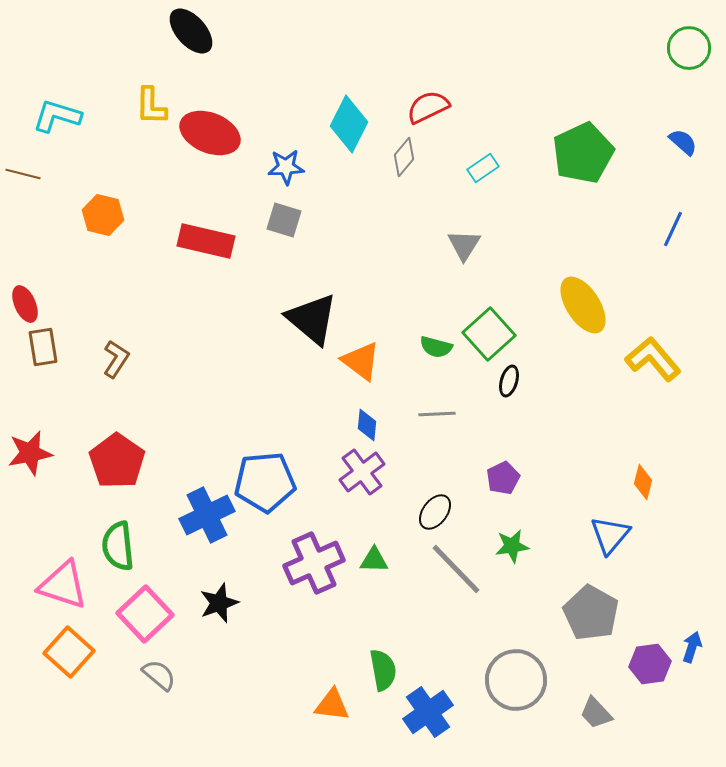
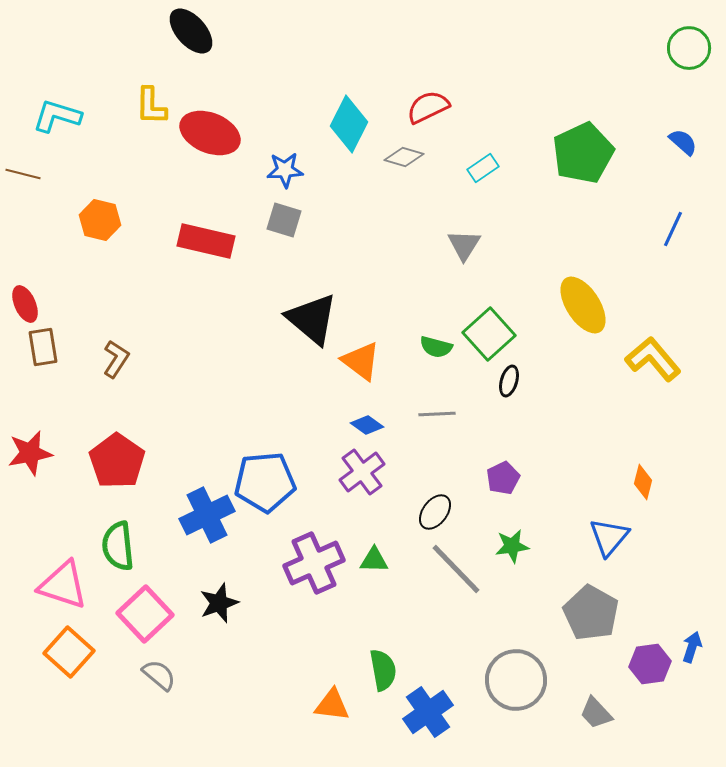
gray diamond at (404, 157): rotated 66 degrees clockwise
blue star at (286, 167): moved 1 px left, 3 px down
orange hexagon at (103, 215): moved 3 px left, 5 px down
blue diamond at (367, 425): rotated 60 degrees counterclockwise
blue triangle at (610, 535): moved 1 px left, 2 px down
